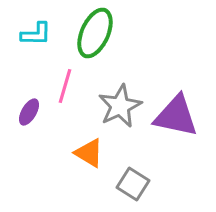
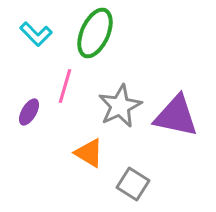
cyan L-shape: rotated 44 degrees clockwise
